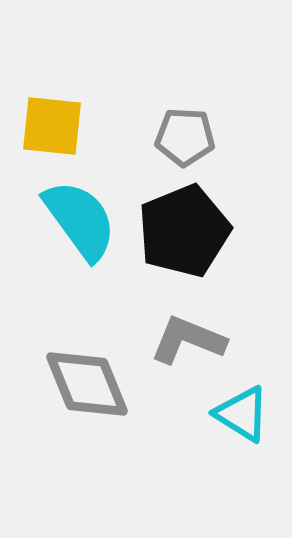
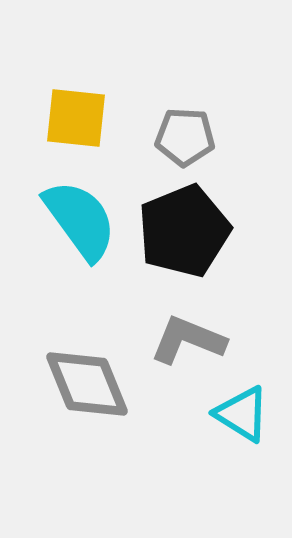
yellow square: moved 24 px right, 8 px up
